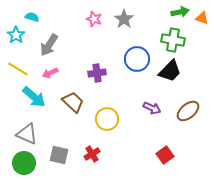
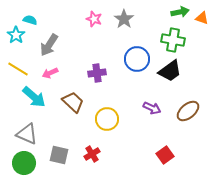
cyan semicircle: moved 2 px left, 3 px down
black trapezoid: rotated 10 degrees clockwise
